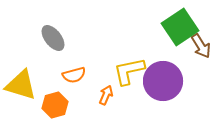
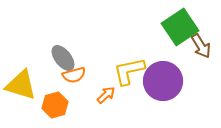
gray ellipse: moved 10 px right, 20 px down
orange arrow: rotated 24 degrees clockwise
